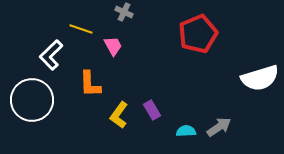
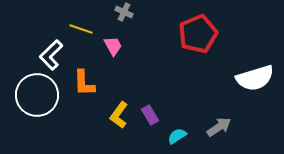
white semicircle: moved 5 px left
orange L-shape: moved 6 px left, 1 px up
white circle: moved 5 px right, 5 px up
purple rectangle: moved 2 px left, 5 px down
cyan semicircle: moved 9 px left, 5 px down; rotated 30 degrees counterclockwise
